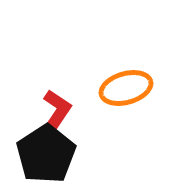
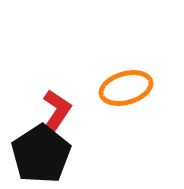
black pentagon: moved 5 px left
